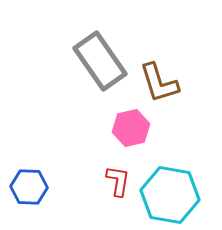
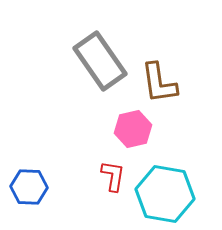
brown L-shape: rotated 9 degrees clockwise
pink hexagon: moved 2 px right, 1 px down
red L-shape: moved 5 px left, 5 px up
cyan hexagon: moved 5 px left, 1 px up
